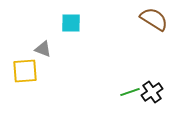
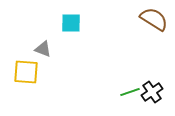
yellow square: moved 1 px right, 1 px down; rotated 8 degrees clockwise
